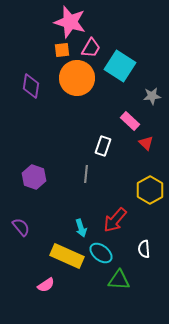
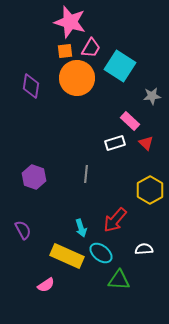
orange square: moved 3 px right, 1 px down
white rectangle: moved 12 px right, 3 px up; rotated 54 degrees clockwise
purple semicircle: moved 2 px right, 3 px down; rotated 12 degrees clockwise
white semicircle: rotated 90 degrees clockwise
